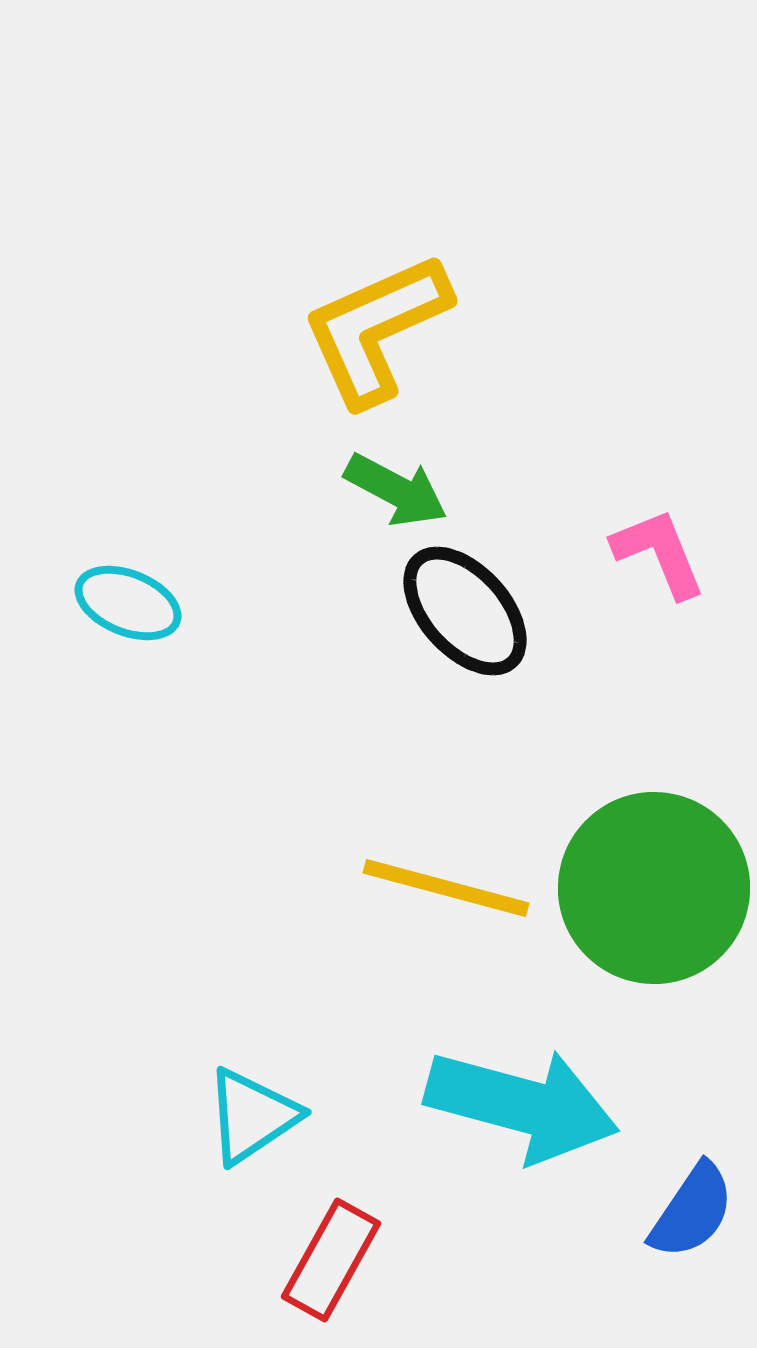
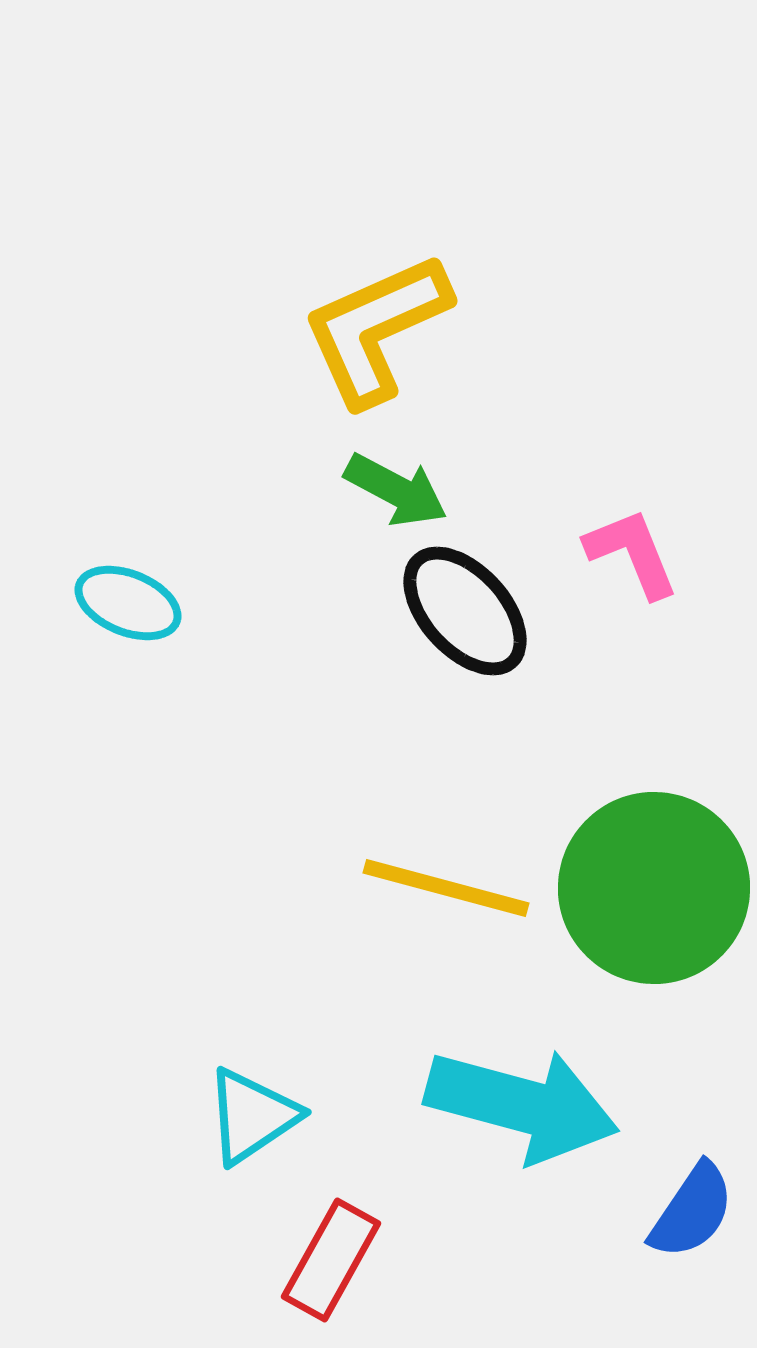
pink L-shape: moved 27 px left
